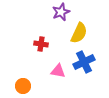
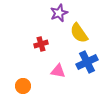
purple star: moved 2 px left, 1 px down
yellow semicircle: rotated 120 degrees clockwise
red cross: rotated 24 degrees counterclockwise
blue cross: moved 3 px right
